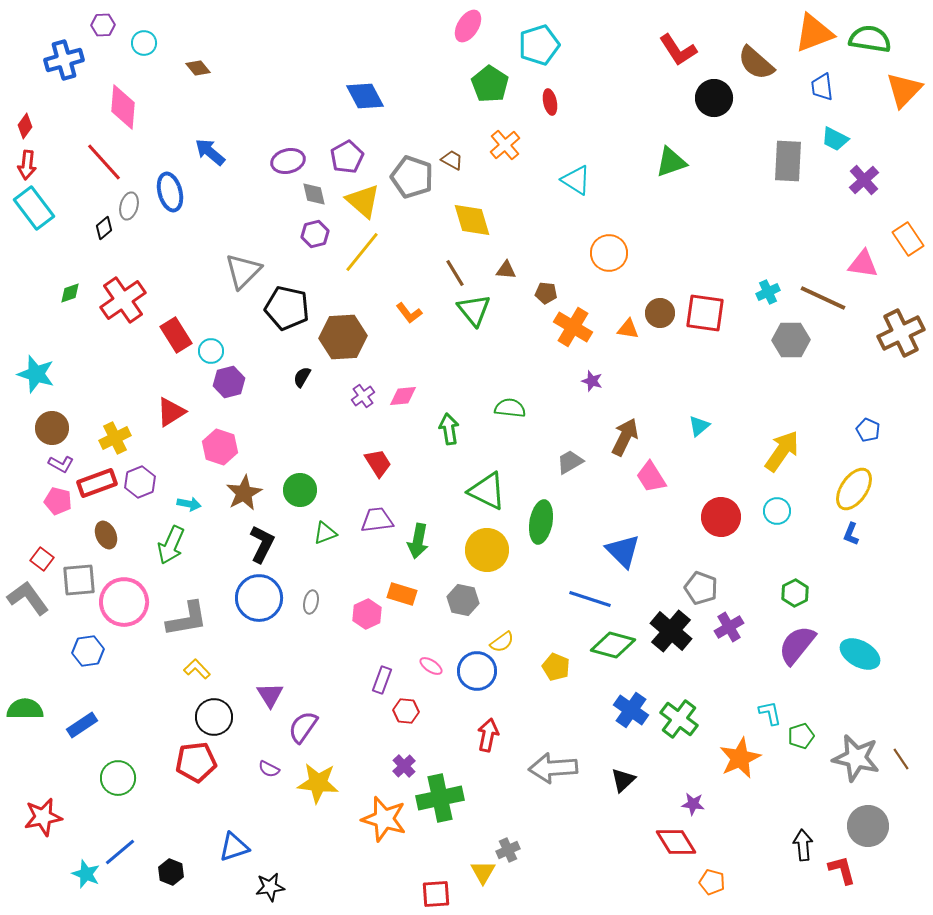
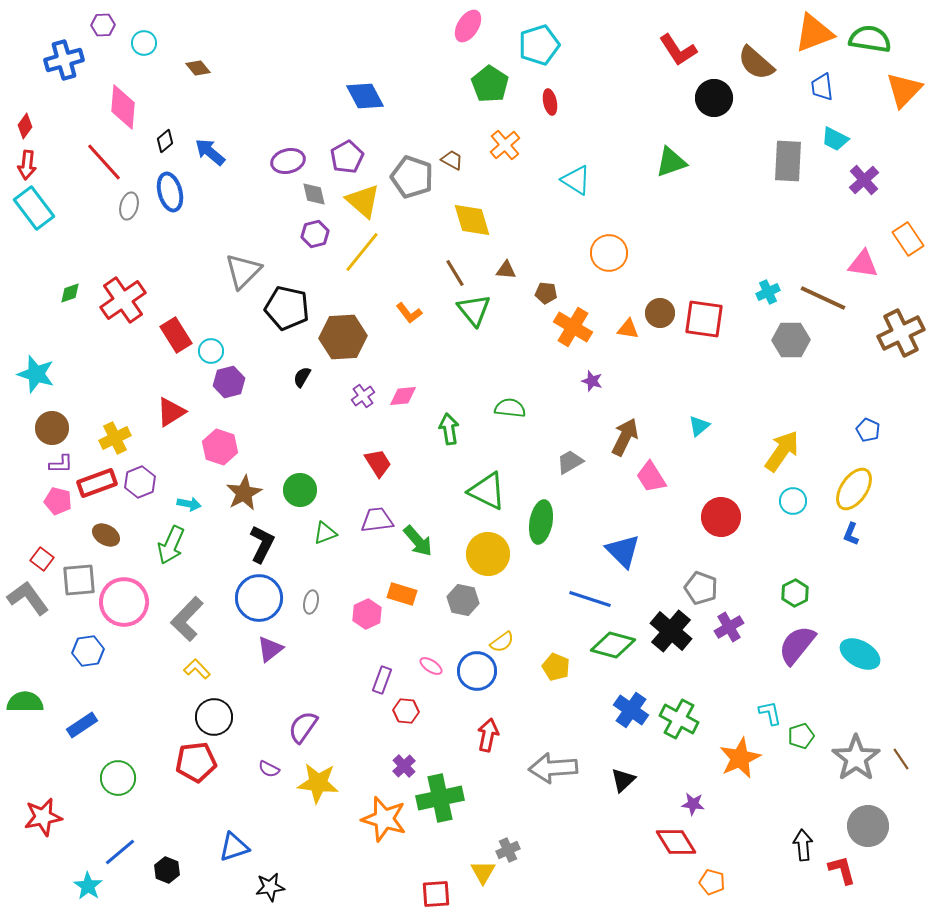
black diamond at (104, 228): moved 61 px right, 87 px up
red square at (705, 313): moved 1 px left, 6 px down
purple L-shape at (61, 464): rotated 30 degrees counterclockwise
cyan circle at (777, 511): moved 16 px right, 10 px up
brown ellipse at (106, 535): rotated 36 degrees counterclockwise
green arrow at (418, 541): rotated 52 degrees counterclockwise
yellow circle at (487, 550): moved 1 px right, 4 px down
gray L-shape at (187, 619): rotated 144 degrees clockwise
purple triangle at (270, 695): moved 46 px up; rotated 24 degrees clockwise
green semicircle at (25, 709): moved 7 px up
green cross at (679, 719): rotated 9 degrees counterclockwise
gray star at (856, 758): rotated 24 degrees clockwise
black hexagon at (171, 872): moved 4 px left, 2 px up
cyan star at (86, 874): moved 2 px right, 12 px down; rotated 12 degrees clockwise
